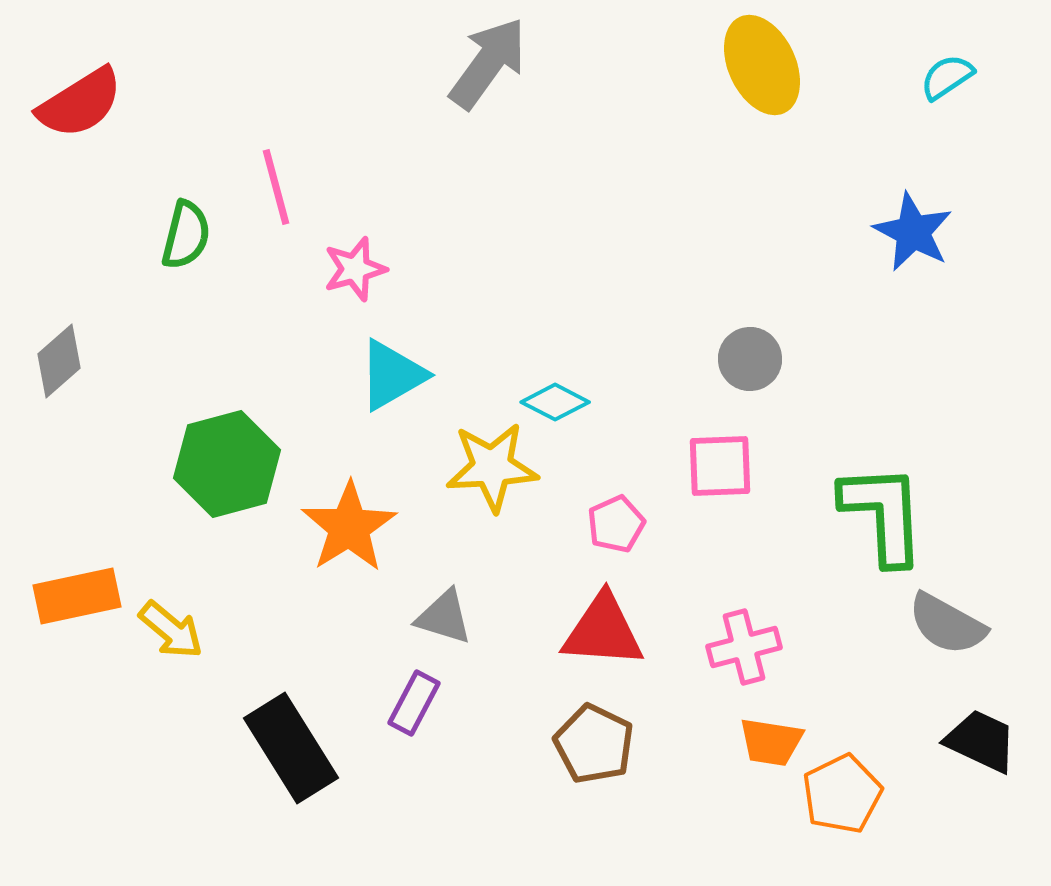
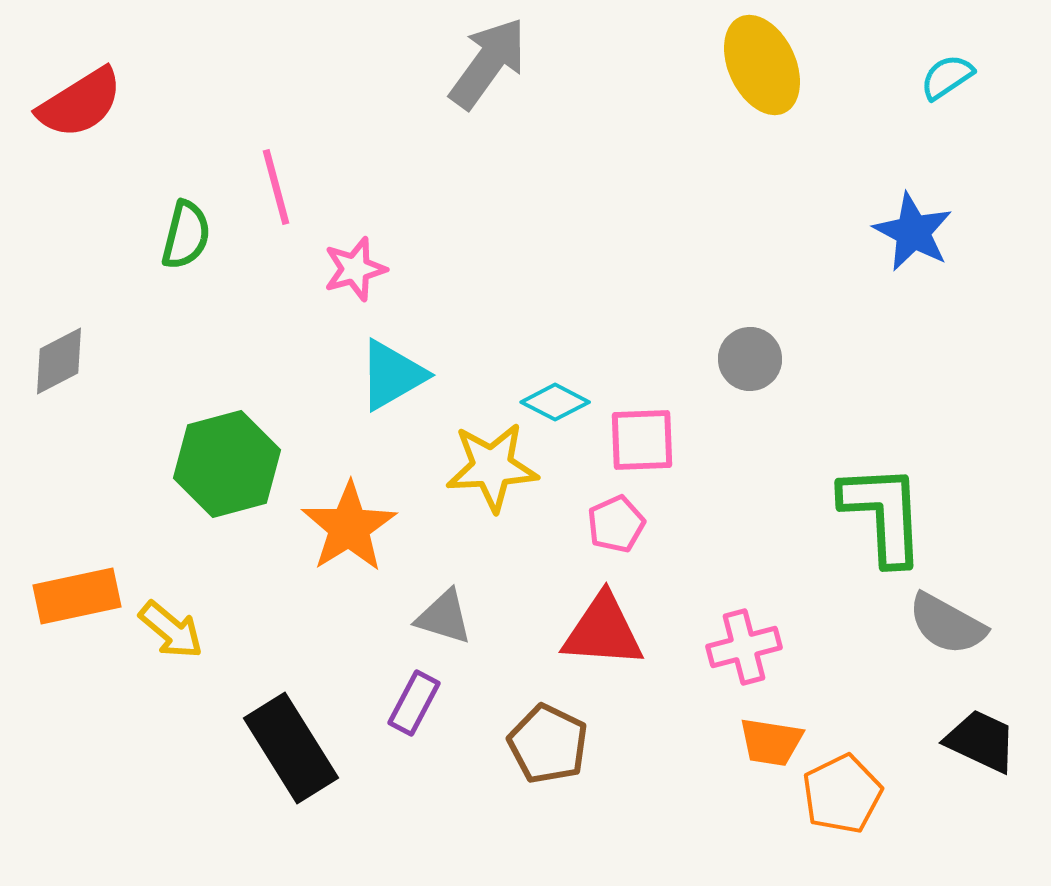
gray diamond: rotated 14 degrees clockwise
pink square: moved 78 px left, 26 px up
brown pentagon: moved 46 px left
